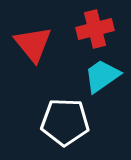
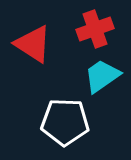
red cross: rotated 6 degrees counterclockwise
red triangle: rotated 18 degrees counterclockwise
